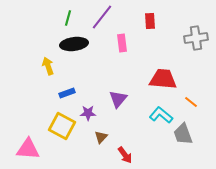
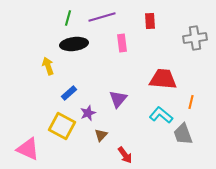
purple line: rotated 36 degrees clockwise
gray cross: moved 1 px left
blue rectangle: moved 2 px right; rotated 21 degrees counterclockwise
orange line: rotated 64 degrees clockwise
purple star: rotated 21 degrees counterclockwise
brown triangle: moved 2 px up
pink triangle: rotated 20 degrees clockwise
